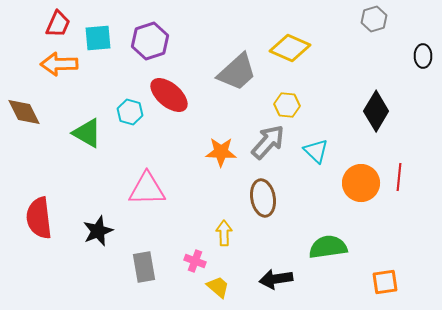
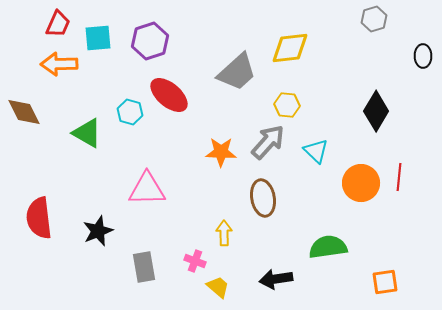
yellow diamond: rotated 30 degrees counterclockwise
